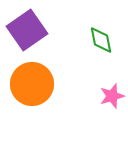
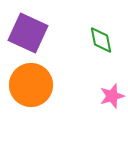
purple square: moved 1 px right, 3 px down; rotated 30 degrees counterclockwise
orange circle: moved 1 px left, 1 px down
